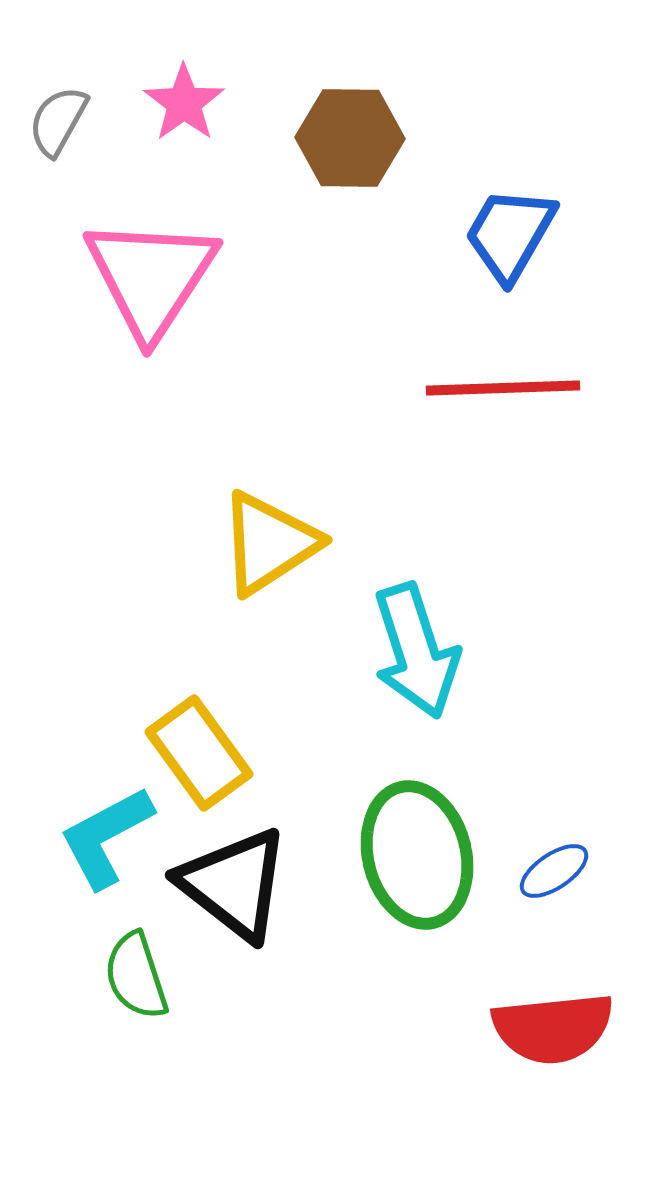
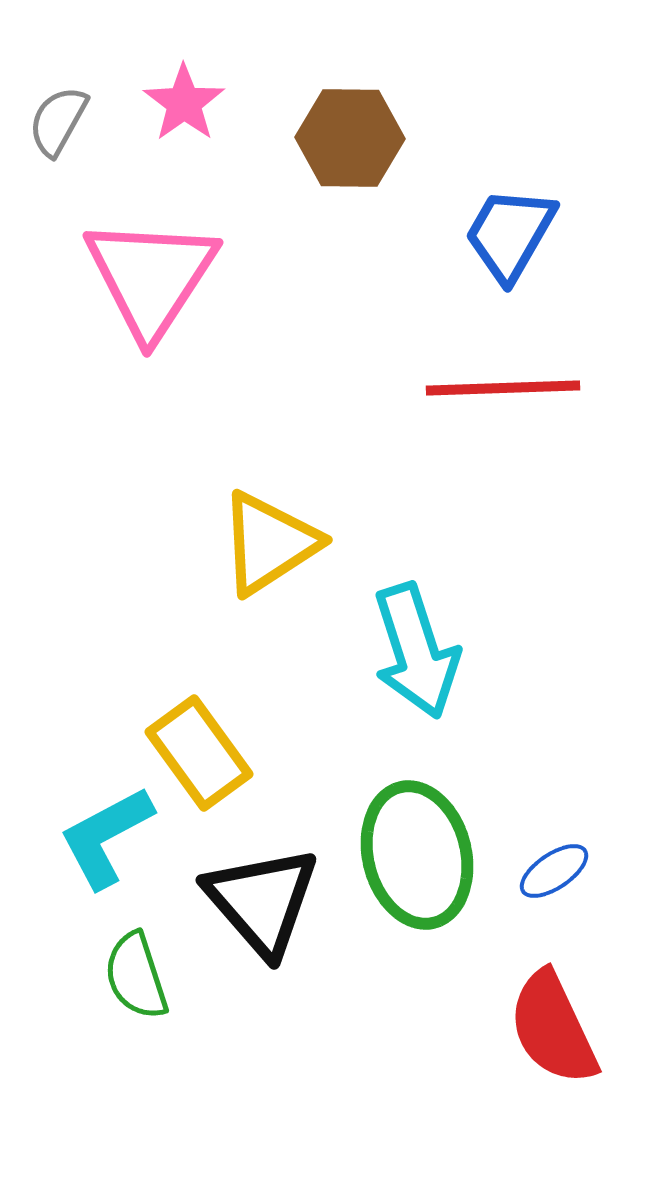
black triangle: moved 28 px right, 17 px down; rotated 11 degrees clockwise
red semicircle: rotated 71 degrees clockwise
